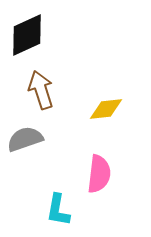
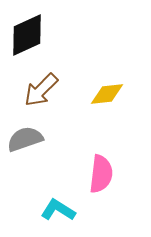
brown arrow: rotated 117 degrees counterclockwise
yellow diamond: moved 1 px right, 15 px up
pink semicircle: moved 2 px right
cyan L-shape: rotated 112 degrees clockwise
